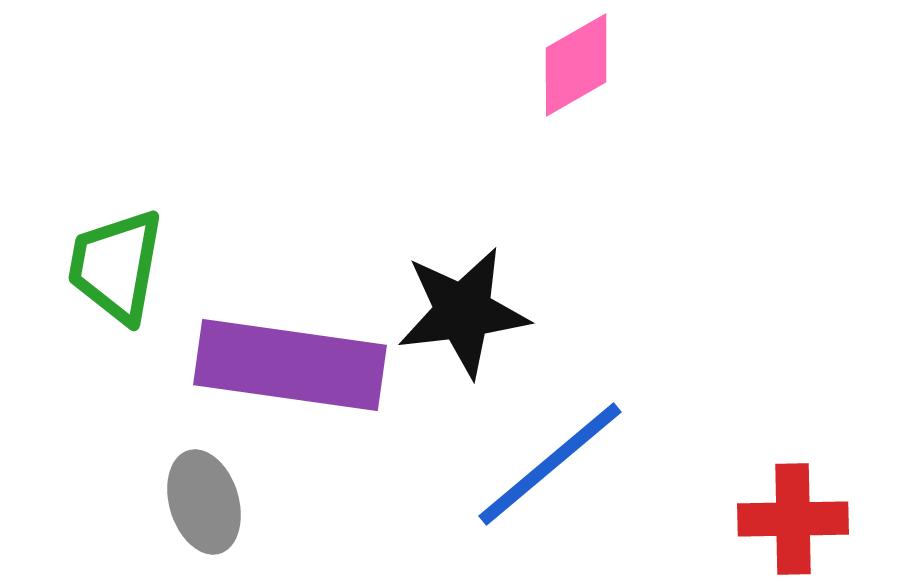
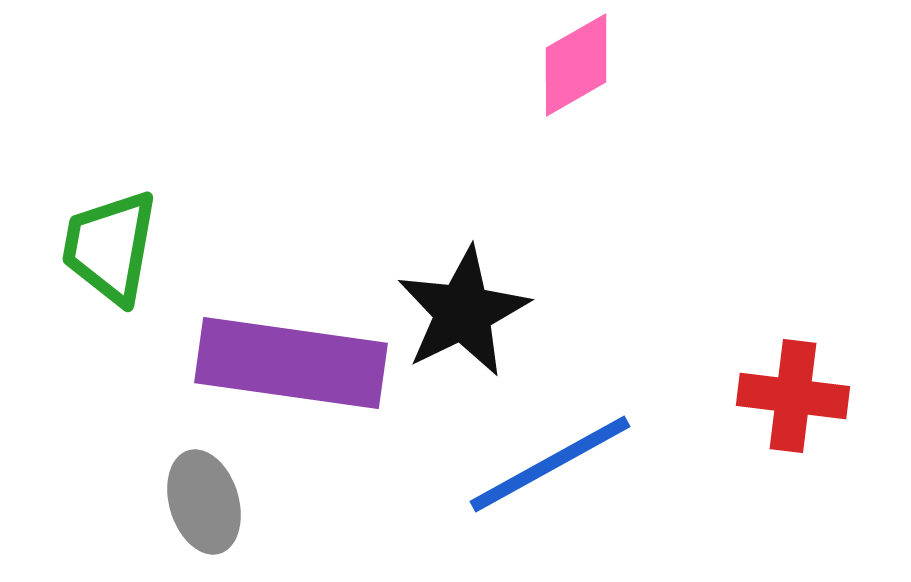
green trapezoid: moved 6 px left, 19 px up
black star: rotated 19 degrees counterclockwise
purple rectangle: moved 1 px right, 2 px up
blue line: rotated 11 degrees clockwise
red cross: moved 123 px up; rotated 8 degrees clockwise
